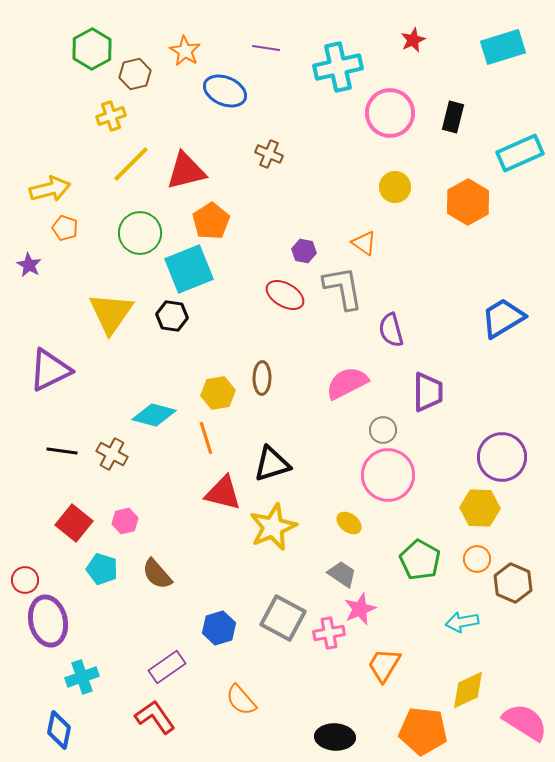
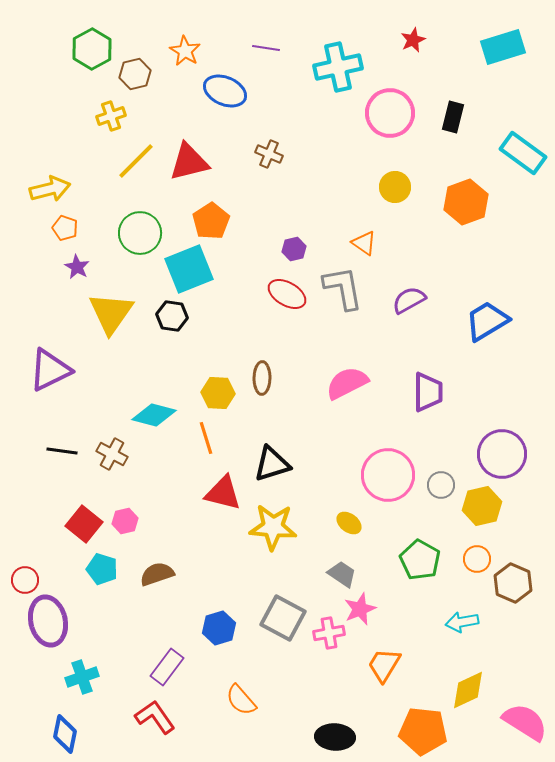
cyan rectangle at (520, 153): moved 3 px right; rotated 60 degrees clockwise
yellow line at (131, 164): moved 5 px right, 3 px up
red triangle at (186, 171): moved 3 px right, 9 px up
orange hexagon at (468, 202): moved 2 px left; rotated 9 degrees clockwise
purple hexagon at (304, 251): moved 10 px left, 2 px up; rotated 25 degrees counterclockwise
purple star at (29, 265): moved 48 px right, 2 px down
red ellipse at (285, 295): moved 2 px right, 1 px up
blue trapezoid at (503, 318): moved 16 px left, 3 px down
purple semicircle at (391, 330): moved 18 px right, 30 px up; rotated 76 degrees clockwise
yellow hexagon at (218, 393): rotated 12 degrees clockwise
gray circle at (383, 430): moved 58 px right, 55 px down
purple circle at (502, 457): moved 3 px up
yellow hexagon at (480, 508): moved 2 px right, 2 px up; rotated 15 degrees counterclockwise
red square at (74, 523): moved 10 px right, 1 px down
yellow star at (273, 527): rotated 27 degrees clockwise
brown semicircle at (157, 574): rotated 112 degrees clockwise
purple rectangle at (167, 667): rotated 18 degrees counterclockwise
blue diamond at (59, 730): moved 6 px right, 4 px down
